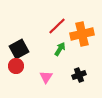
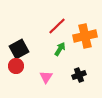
orange cross: moved 3 px right, 2 px down
